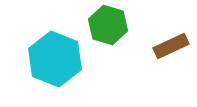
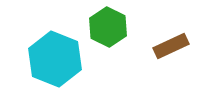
green hexagon: moved 2 px down; rotated 9 degrees clockwise
